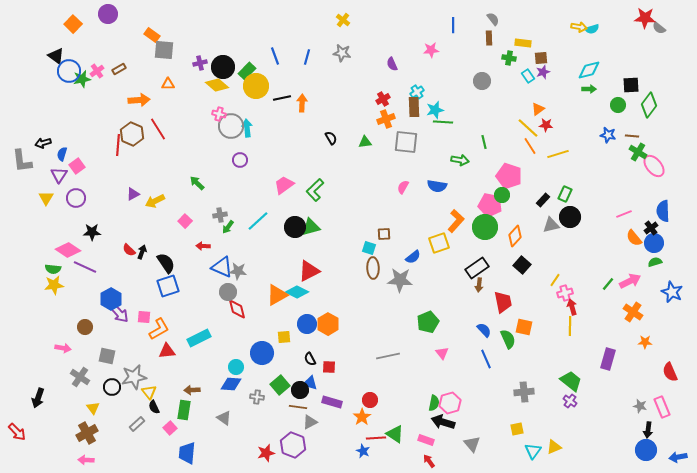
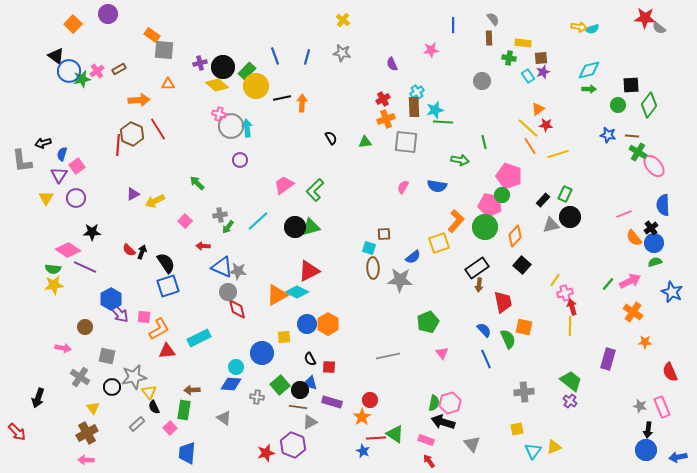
blue semicircle at (663, 211): moved 6 px up
